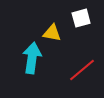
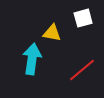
white square: moved 2 px right
cyan arrow: moved 1 px down
